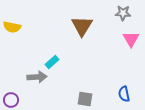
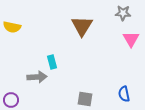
cyan rectangle: rotated 64 degrees counterclockwise
